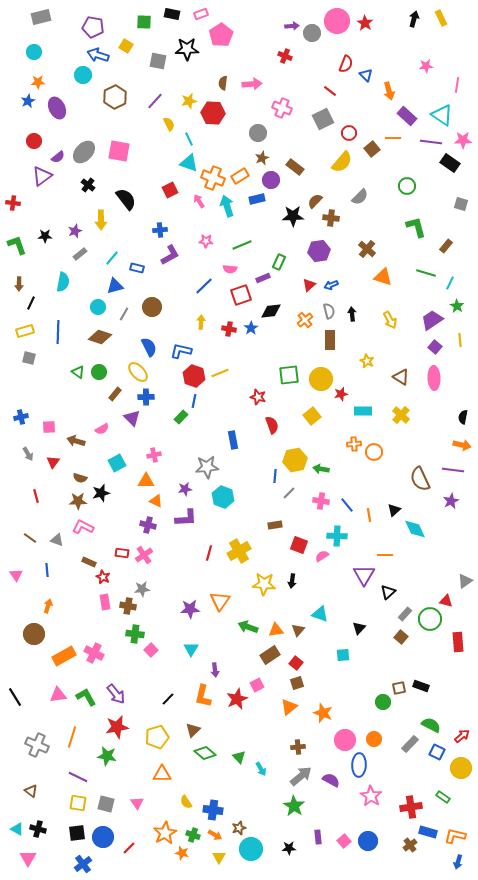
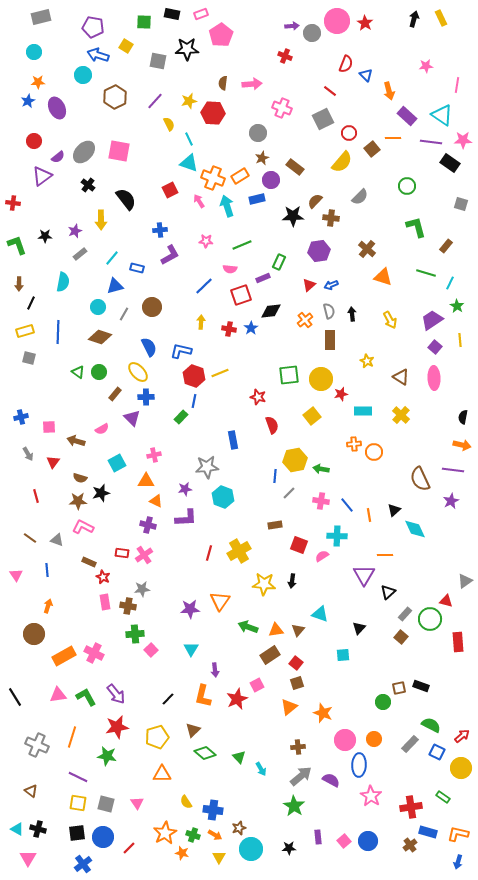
green cross at (135, 634): rotated 12 degrees counterclockwise
orange L-shape at (455, 836): moved 3 px right, 2 px up
